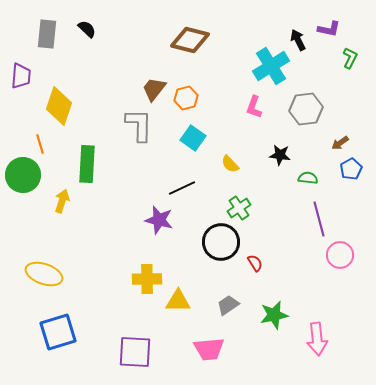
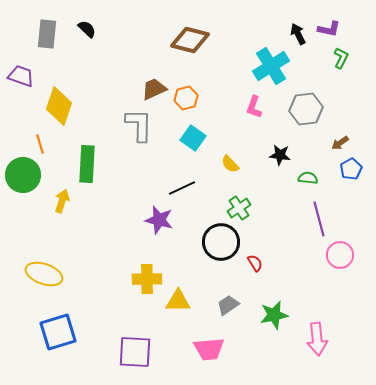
black arrow: moved 6 px up
green L-shape: moved 9 px left
purple trapezoid: rotated 76 degrees counterclockwise
brown trapezoid: rotated 28 degrees clockwise
